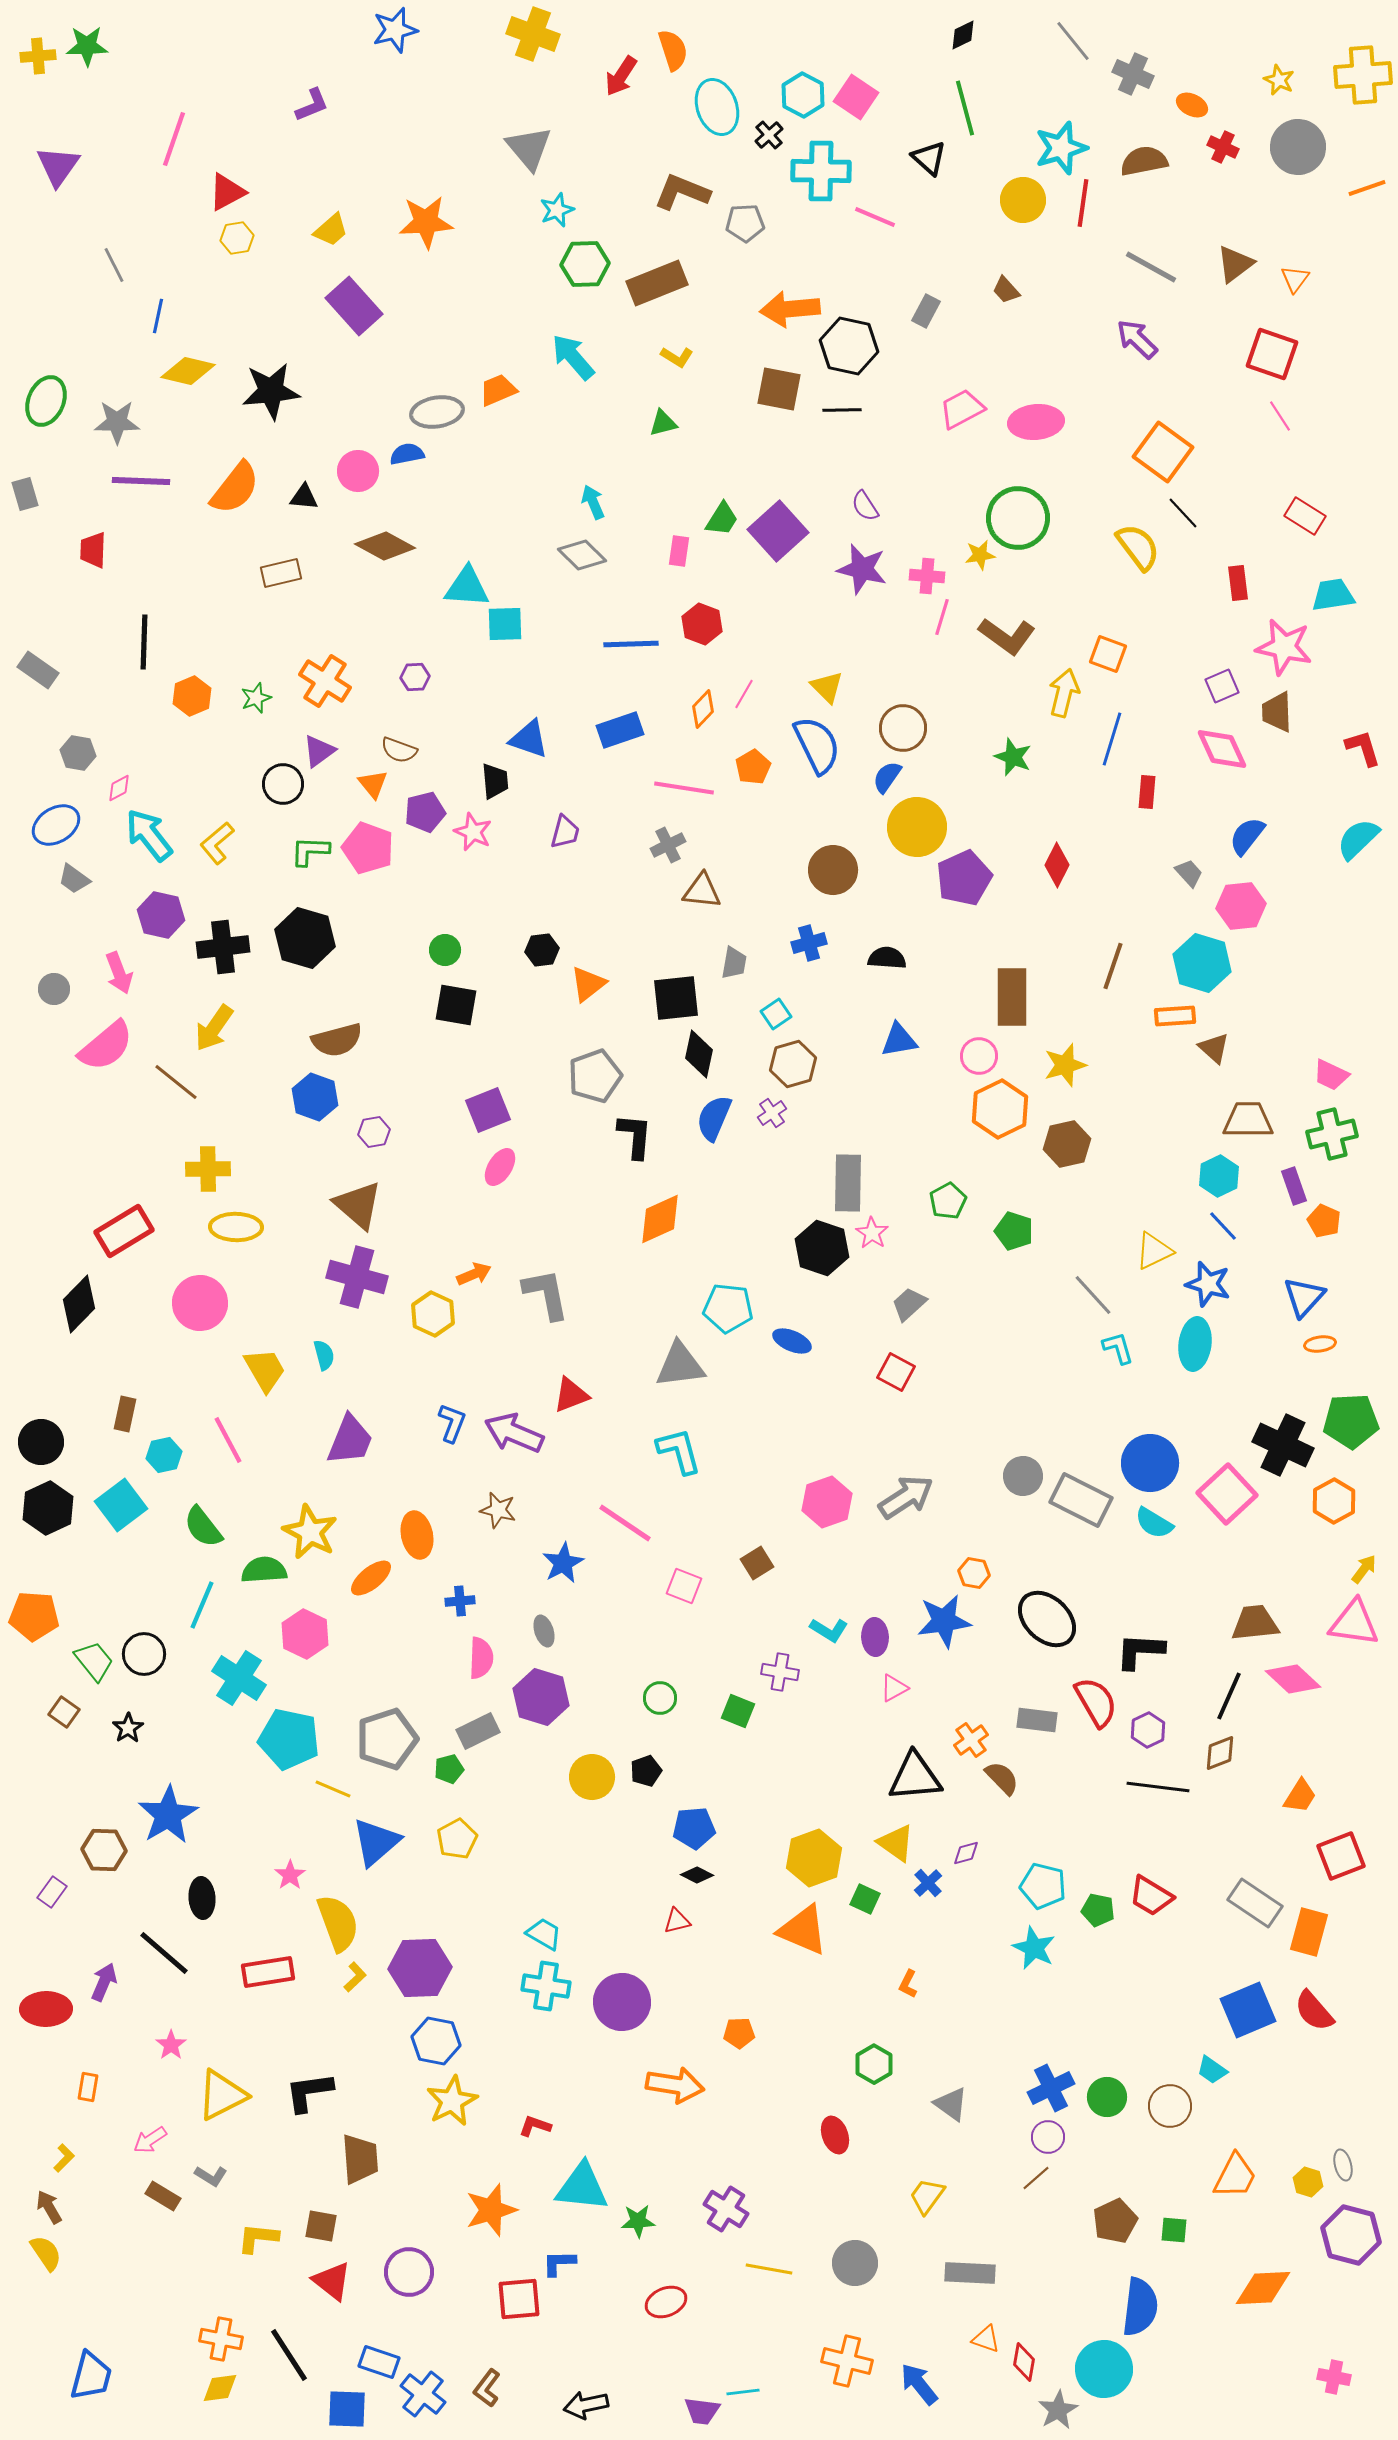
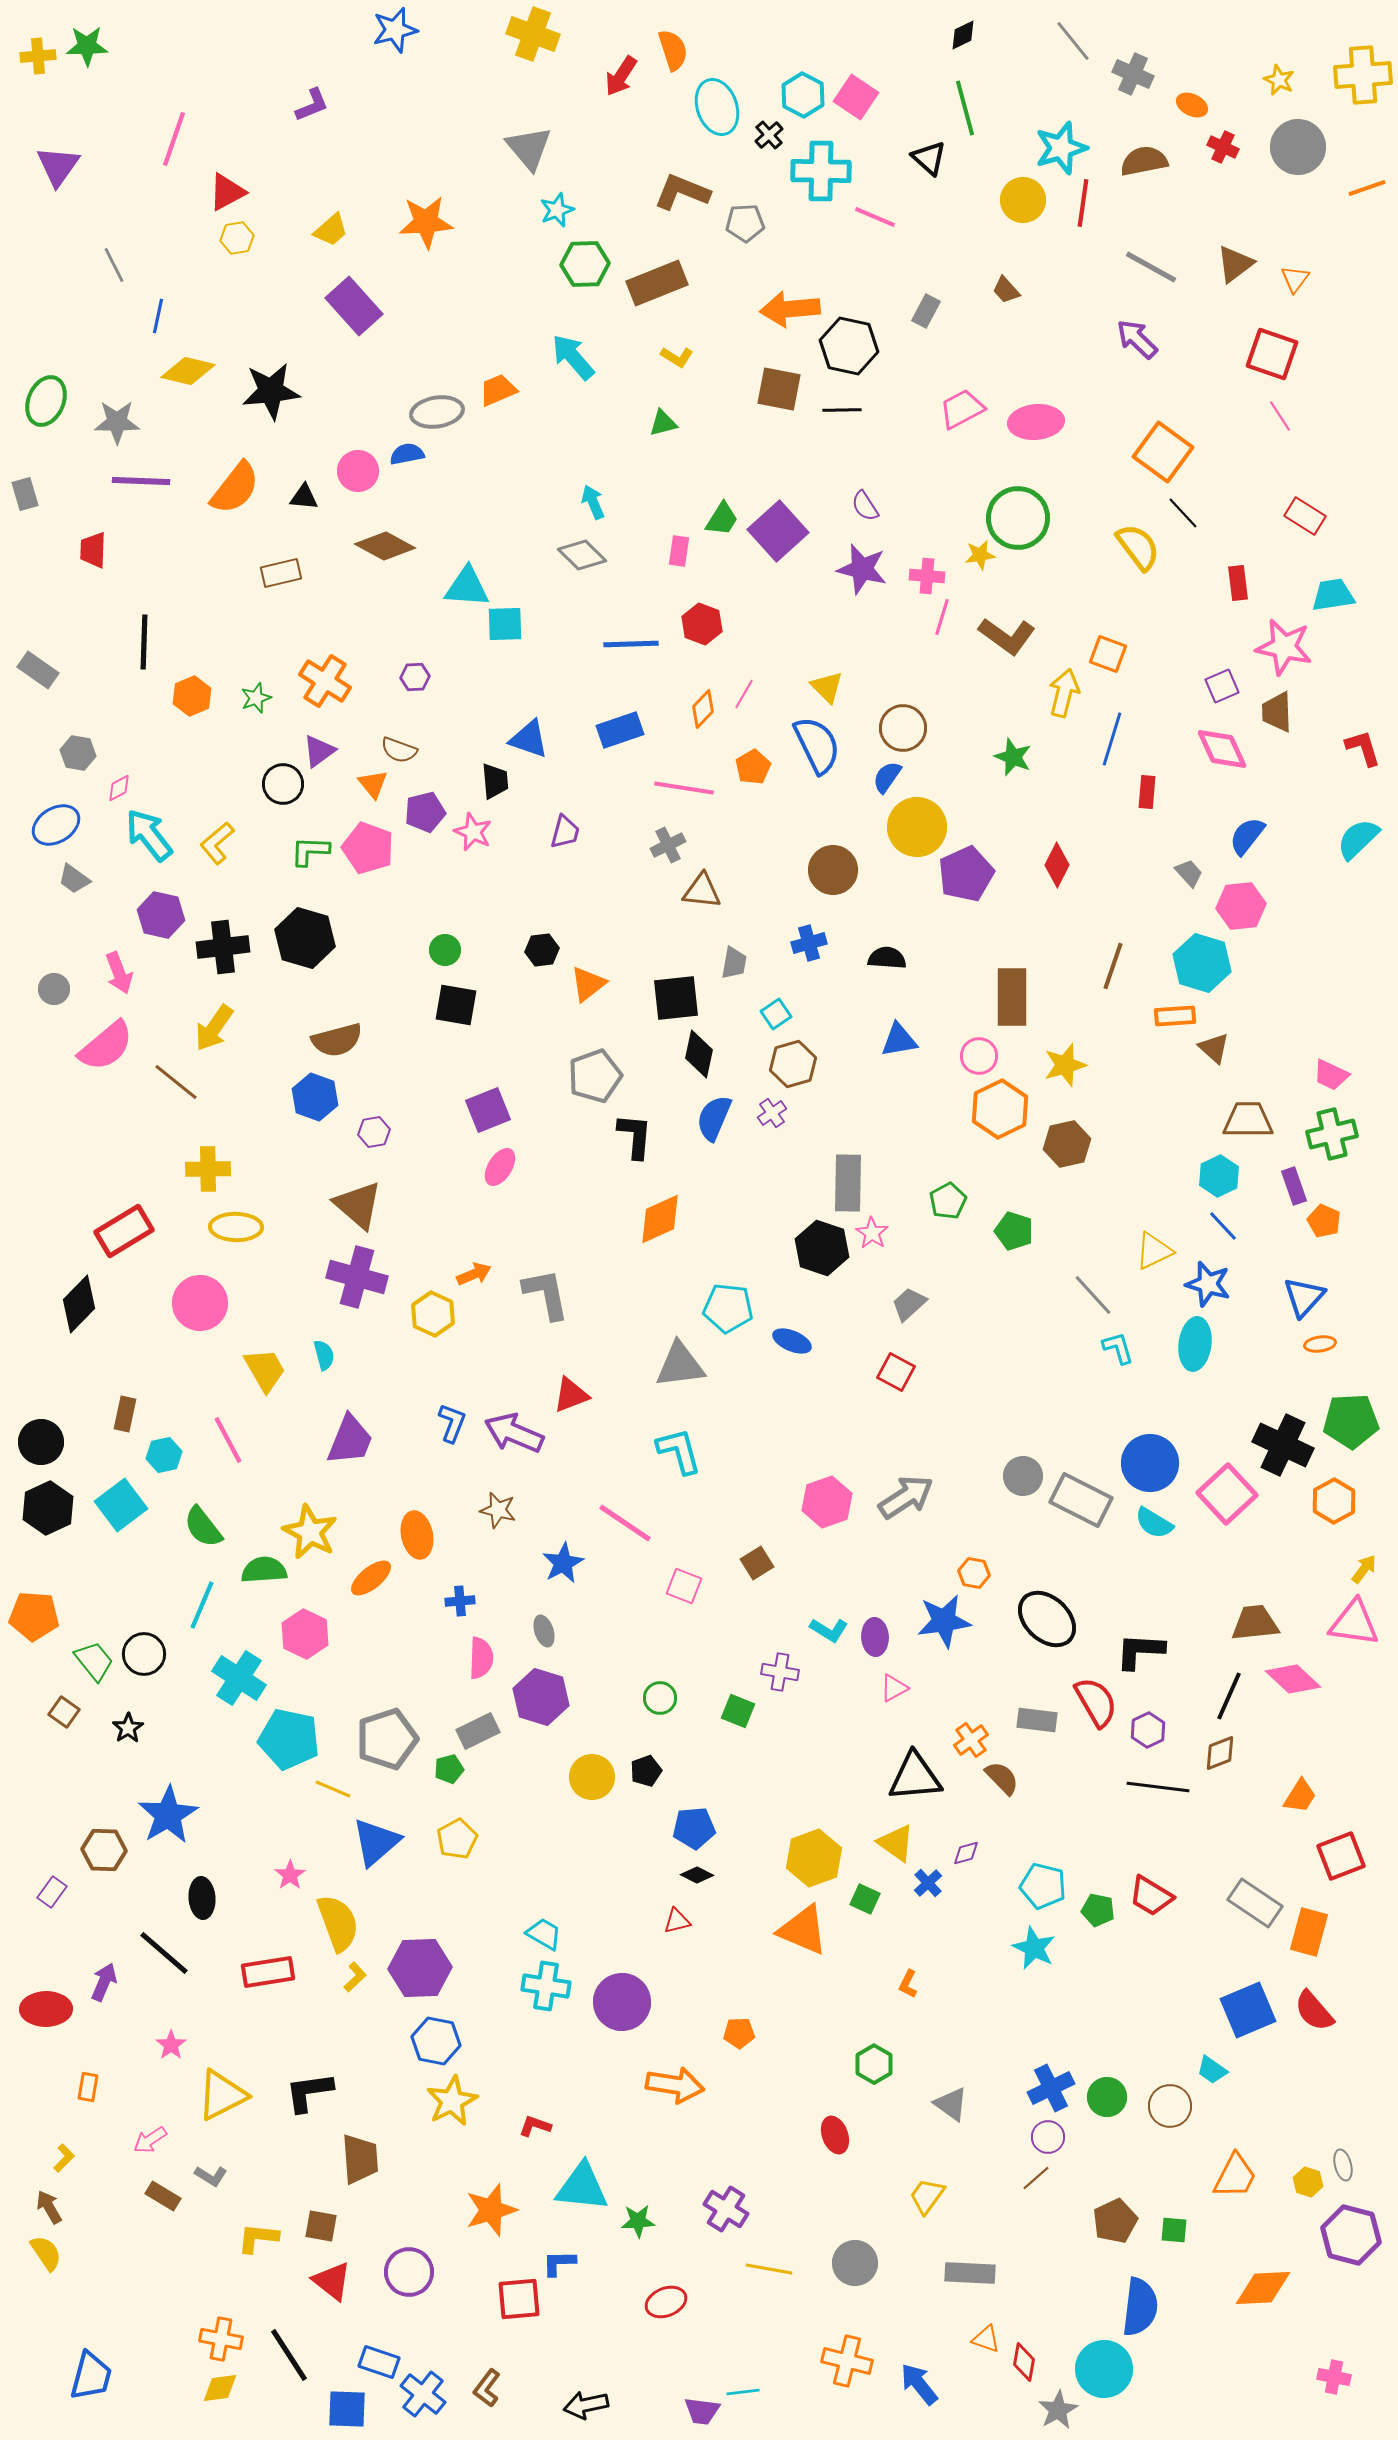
purple pentagon at (964, 878): moved 2 px right, 4 px up
